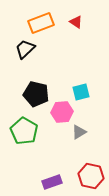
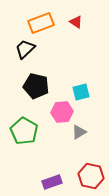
black pentagon: moved 8 px up
